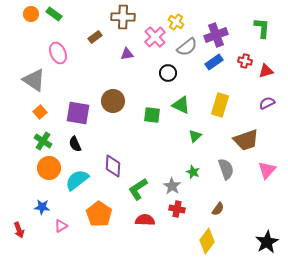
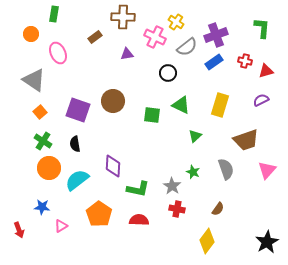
orange circle at (31, 14): moved 20 px down
green rectangle at (54, 14): rotated 63 degrees clockwise
pink cross at (155, 37): rotated 20 degrees counterclockwise
purple semicircle at (267, 103): moved 6 px left, 3 px up
purple square at (78, 113): moved 3 px up; rotated 10 degrees clockwise
black semicircle at (75, 144): rotated 14 degrees clockwise
green L-shape at (138, 189): rotated 135 degrees counterclockwise
red semicircle at (145, 220): moved 6 px left
